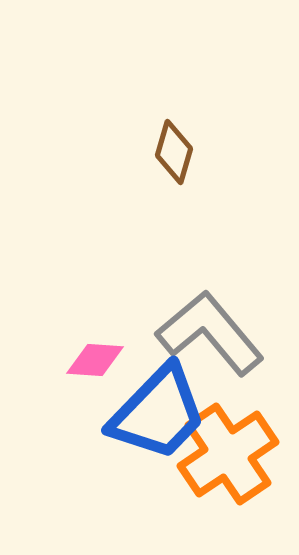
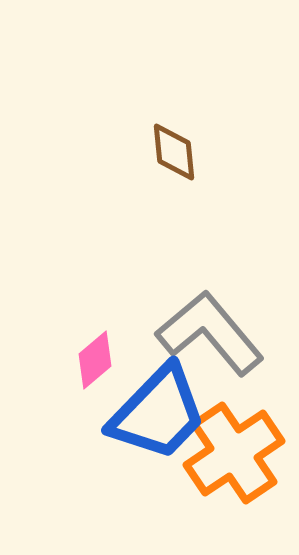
brown diamond: rotated 22 degrees counterclockwise
pink diamond: rotated 44 degrees counterclockwise
orange cross: moved 6 px right, 1 px up
